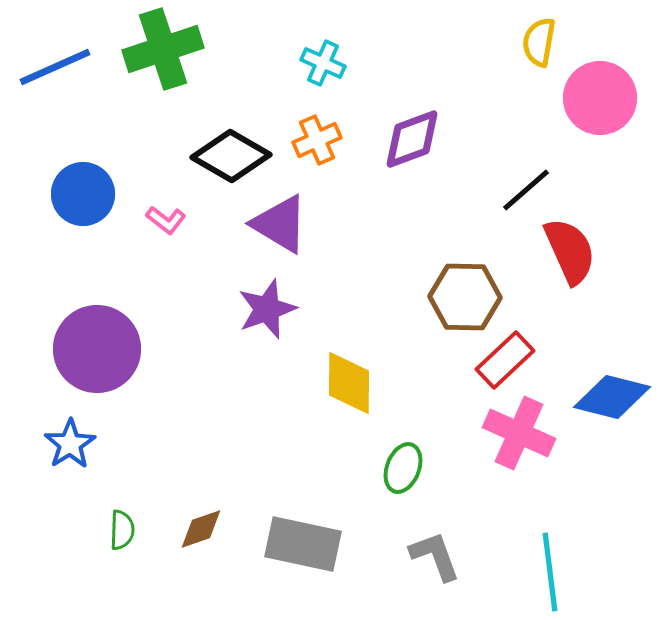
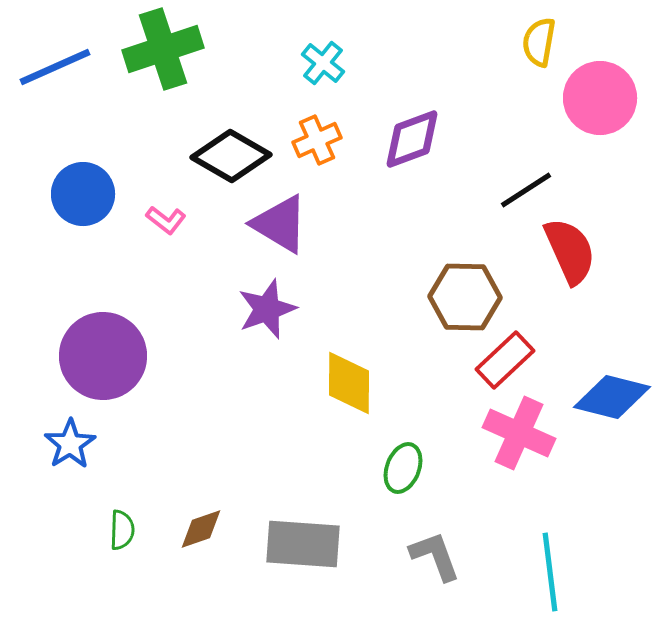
cyan cross: rotated 15 degrees clockwise
black line: rotated 8 degrees clockwise
purple circle: moved 6 px right, 7 px down
gray rectangle: rotated 8 degrees counterclockwise
